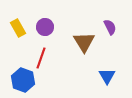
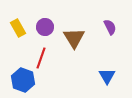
brown triangle: moved 10 px left, 4 px up
